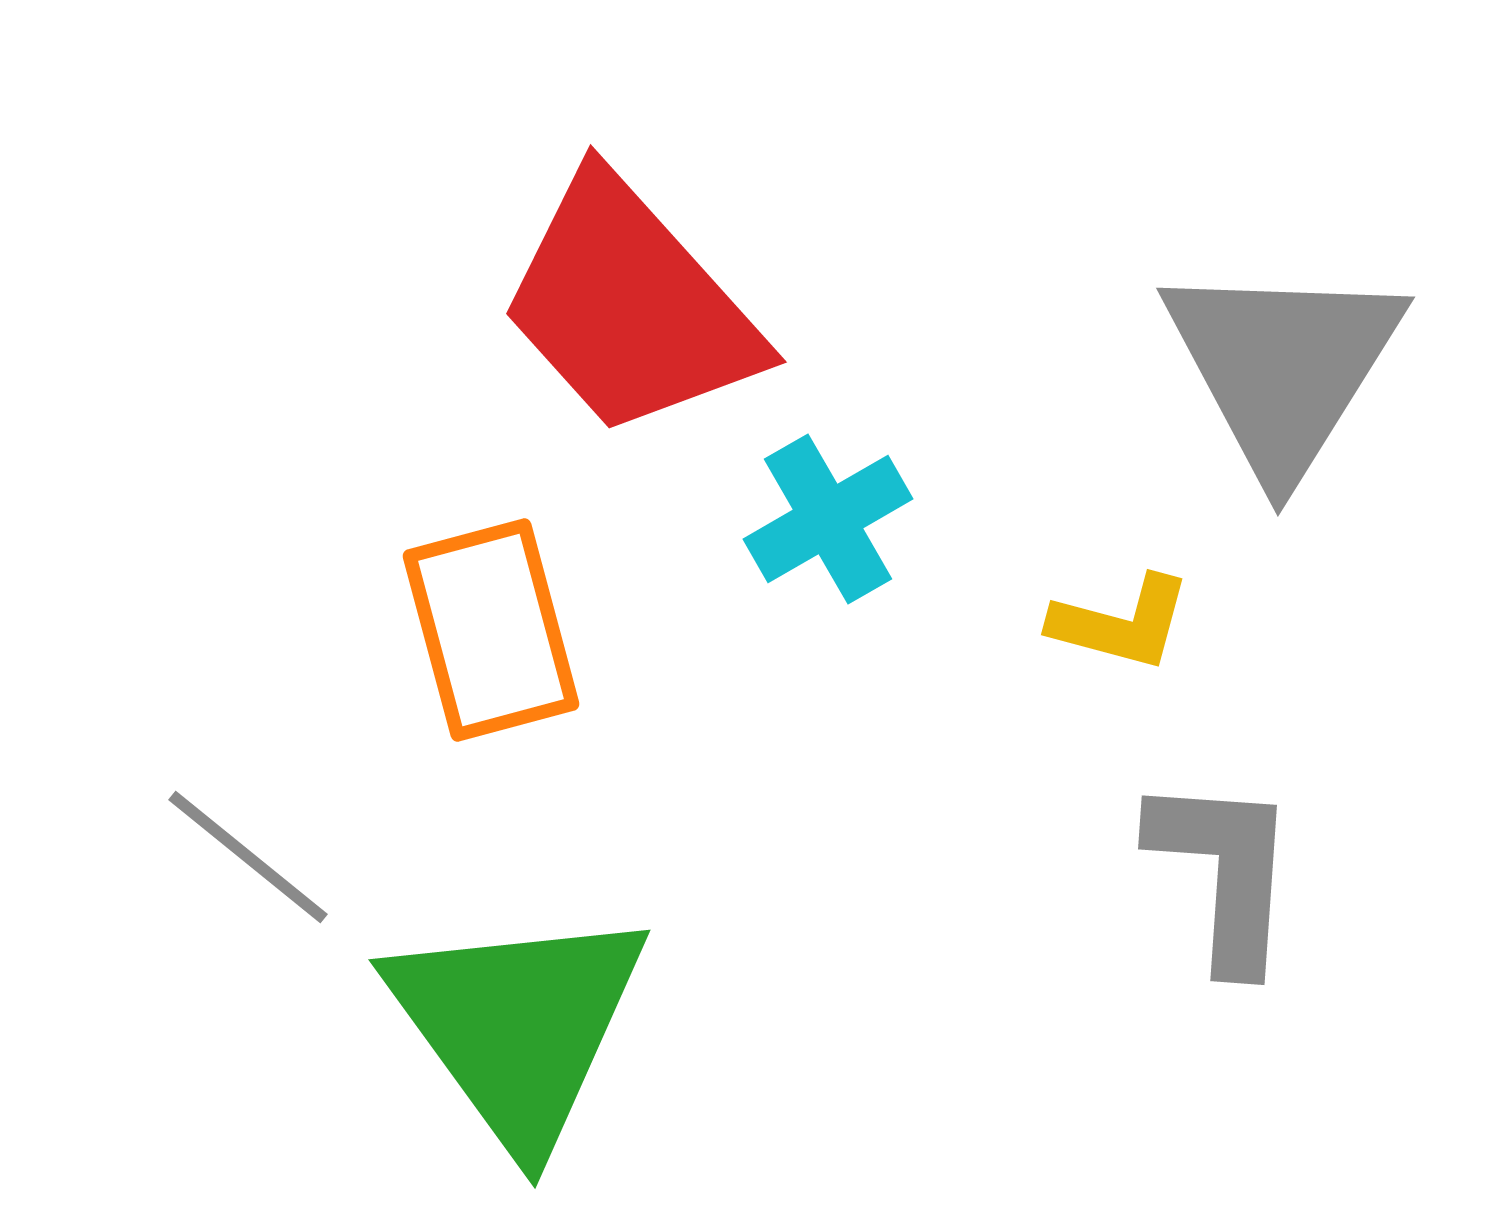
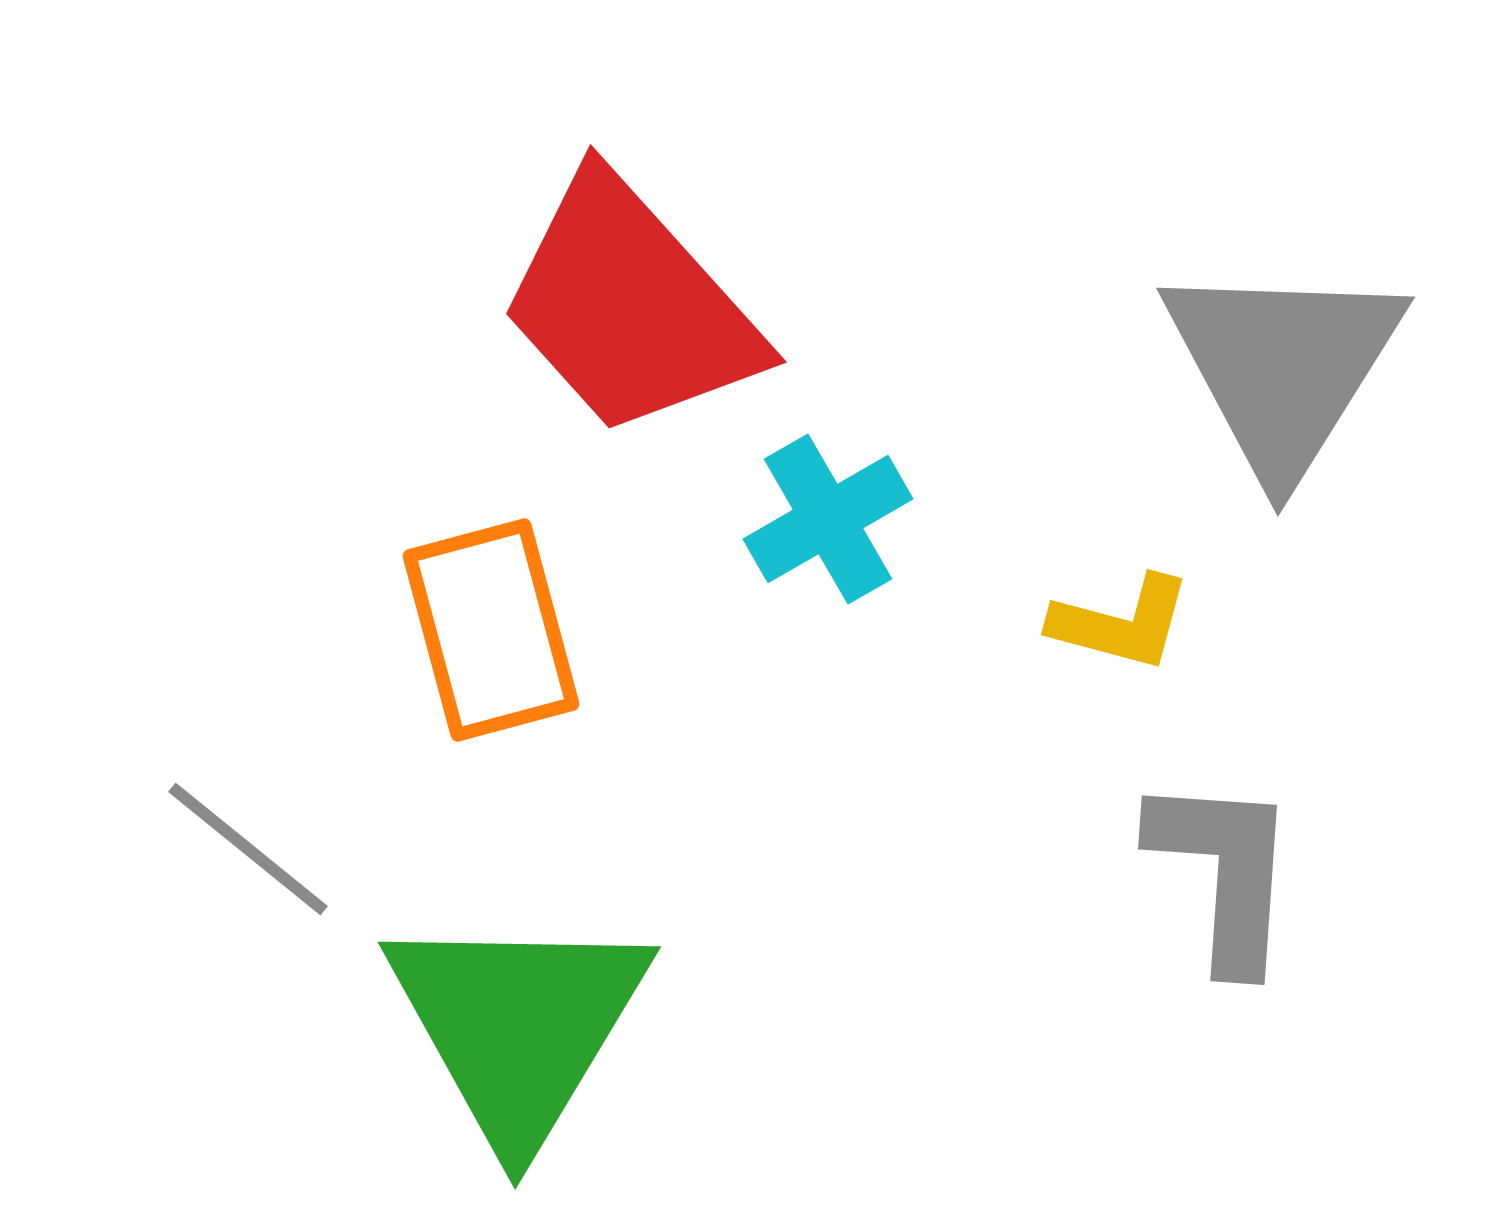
gray line: moved 8 px up
green triangle: rotated 7 degrees clockwise
